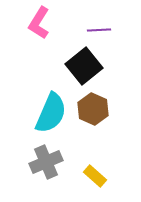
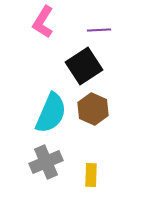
pink L-shape: moved 4 px right, 1 px up
black square: rotated 6 degrees clockwise
yellow rectangle: moved 4 px left, 1 px up; rotated 50 degrees clockwise
